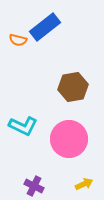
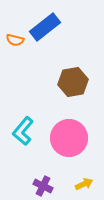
orange semicircle: moved 3 px left
brown hexagon: moved 5 px up
cyan L-shape: moved 5 px down; rotated 104 degrees clockwise
pink circle: moved 1 px up
purple cross: moved 9 px right
